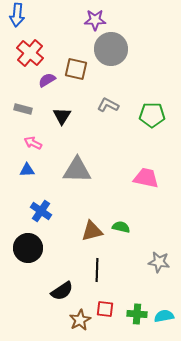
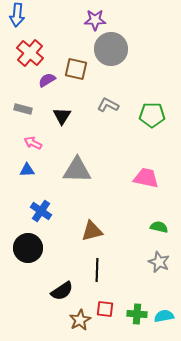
green semicircle: moved 38 px right
gray star: rotated 15 degrees clockwise
